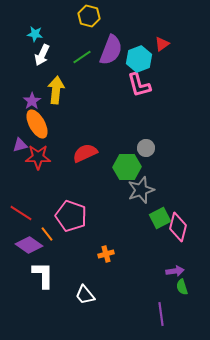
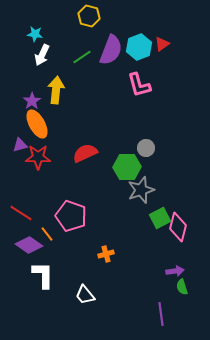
cyan hexagon: moved 12 px up
